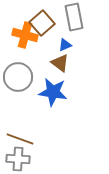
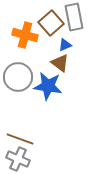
brown square: moved 9 px right
blue star: moved 5 px left, 6 px up
gray cross: rotated 20 degrees clockwise
